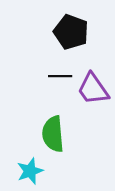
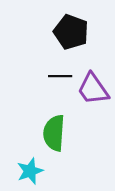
green semicircle: moved 1 px right, 1 px up; rotated 9 degrees clockwise
